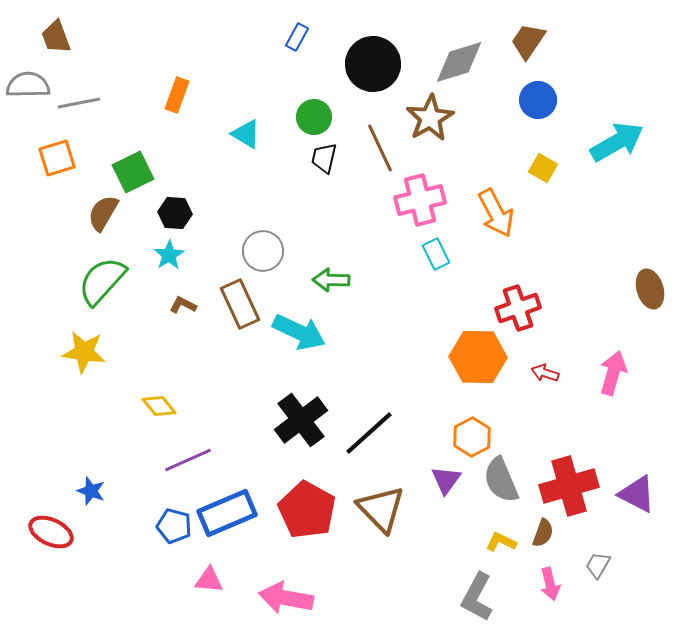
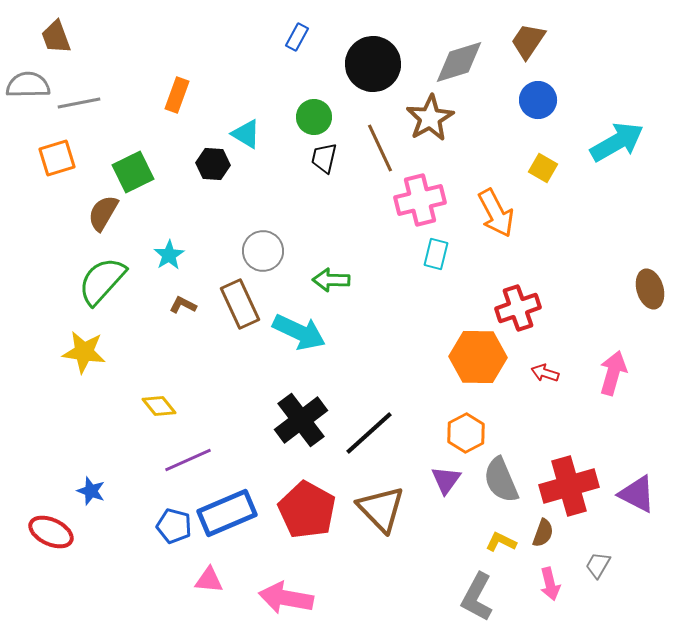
black hexagon at (175, 213): moved 38 px right, 49 px up
cyan rectangle at (436, 254): rotated 40 degrees clockwise
orange hexagon at (472, 437): moved 6 px left, 4 px up
